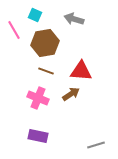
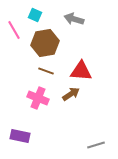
purple rectangle: moved 18 px left
